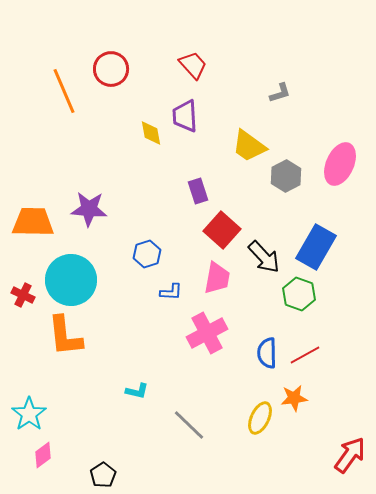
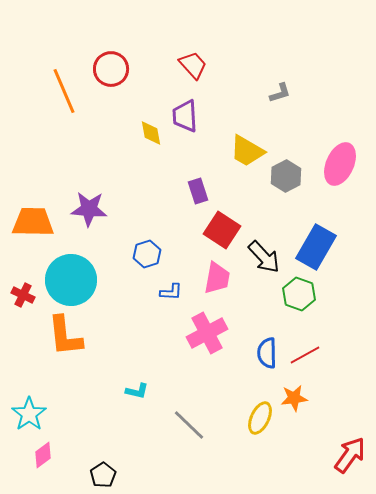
yellow trapezoid: moved 2 px left, 5 px down; rotated 6 degrees counterclockwise
red square: rotated 9 degrees counterclockwise
